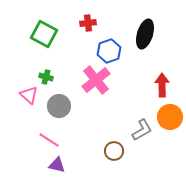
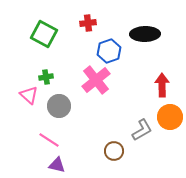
black ellipse: rotated 72 degrees clockwise
green cross: rotated 24 degrees counterclockwise
